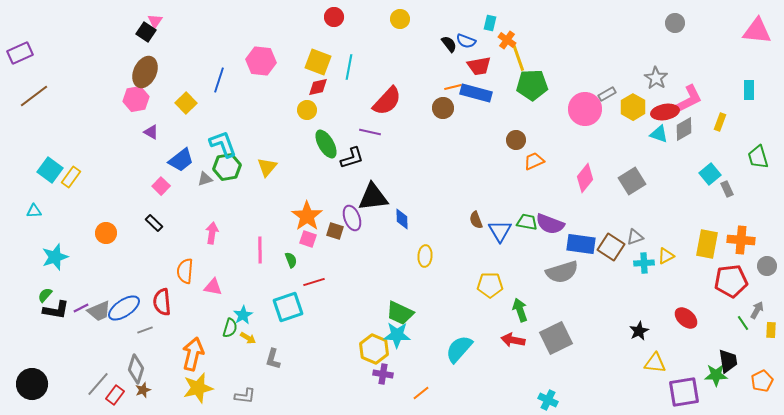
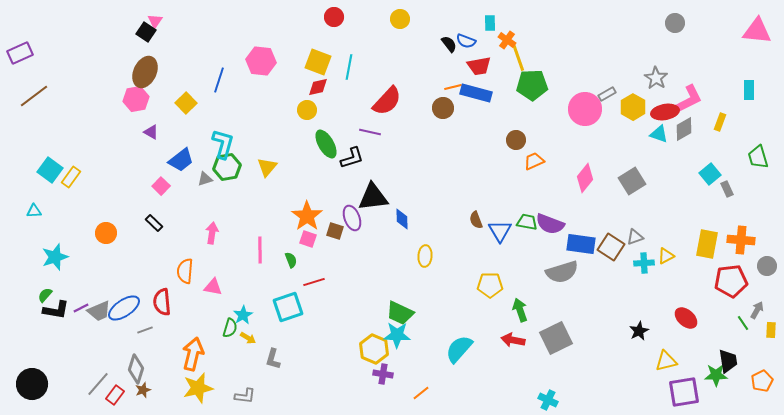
cyan rectangle at (490, 23): rotated 14 degrees counterclockwise
cyan L-shape at (223, 144): rotated 36 degrees clockwise
yellow triangle at (655, 363): moved 11 px right, 2 px up; rotated 20 degrees counterclockwise
